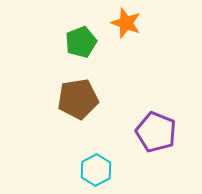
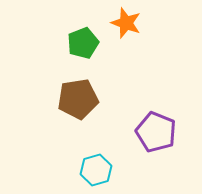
green pentagon: moved 2 px right, 1 px down
cyan hexagon: rotated 12 degrees clockwise
